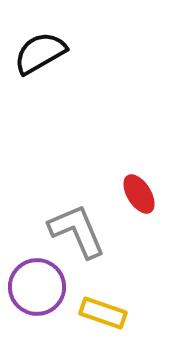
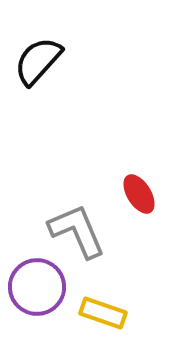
black semicircle: moved 2 px left, 8 px down; rotated 18 degrees counterclockwise
